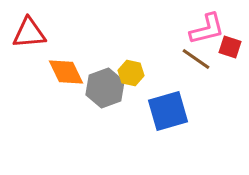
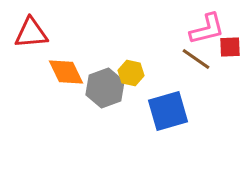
red triangle: moved 2 px right
red square: rotated 20 degrees counterclockwise
